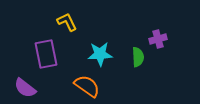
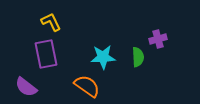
yellow L-shape: moved 16 px left
cyan star: moved 3 px right, 3 px down
purple semicircle: moved 1 px right, 1 px up
